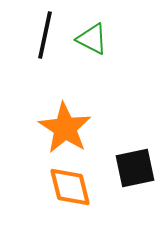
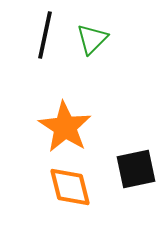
green triangle: rotated 48 degrees clockwise
orange star: moved 1 px up
black square: moved 1 px right, 1 px down
